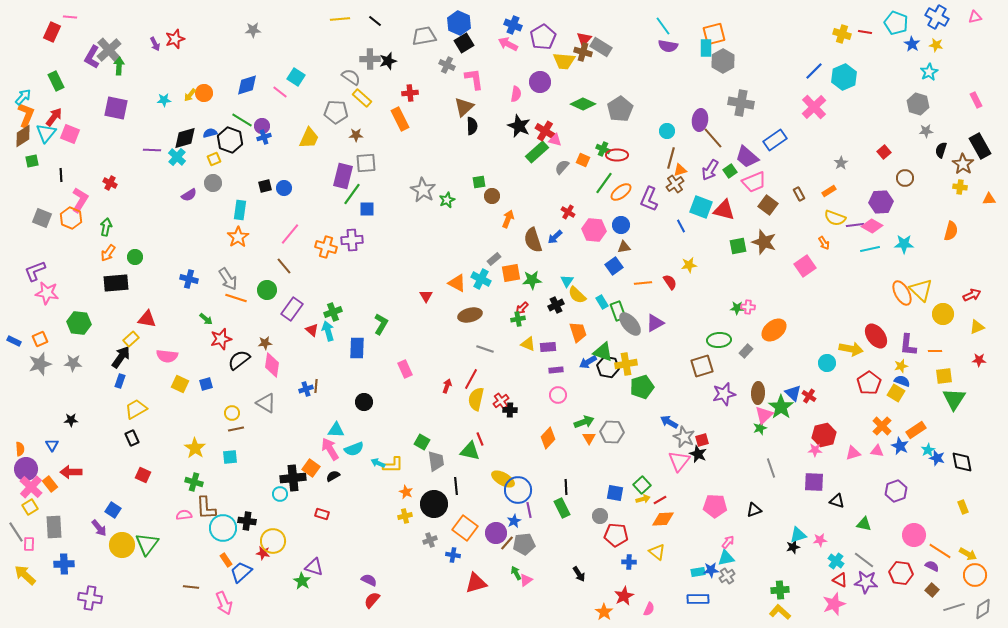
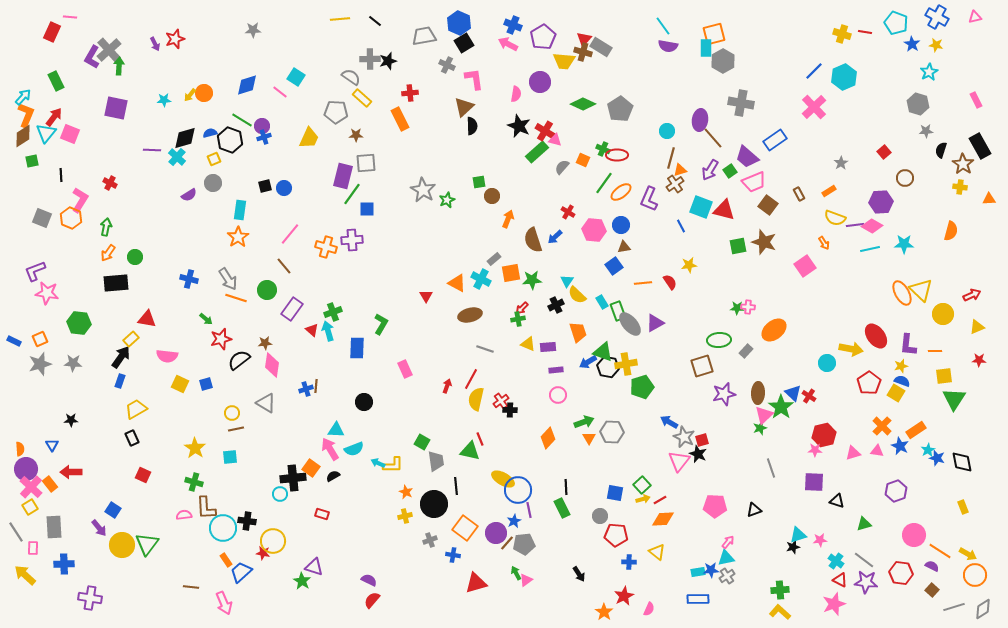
green triangle at (864, 524): rotated 28 degrees counterclockwise
pink rectangle at (29, 544): moved 4 px right, 4 px down
